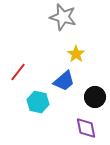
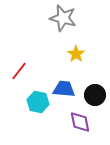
gray star: moved 1 px down
red line: moved 1 px right, 1 px up
blue trapezoid: moved 8 px down; rotated 135 degrees counterclockwise
black circle: moved 2 px up
purple diamond: moved 6 px left, 6 px up
